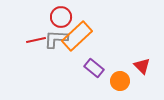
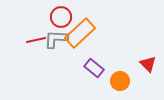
orange rectangle: moved 3 px right, 3 px up
red triangle: moved 6 px right, 2 px up
